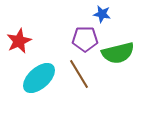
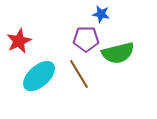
blue star: moved 1 px left
purple pentagon: moved 1 px right
cyan ellipse: moved 2 px up
